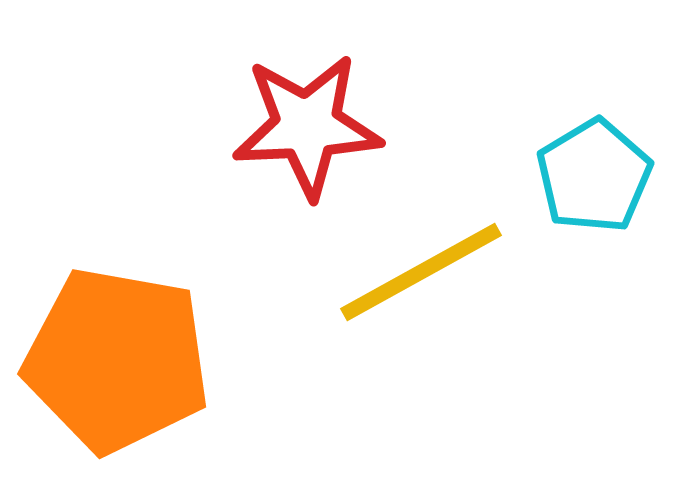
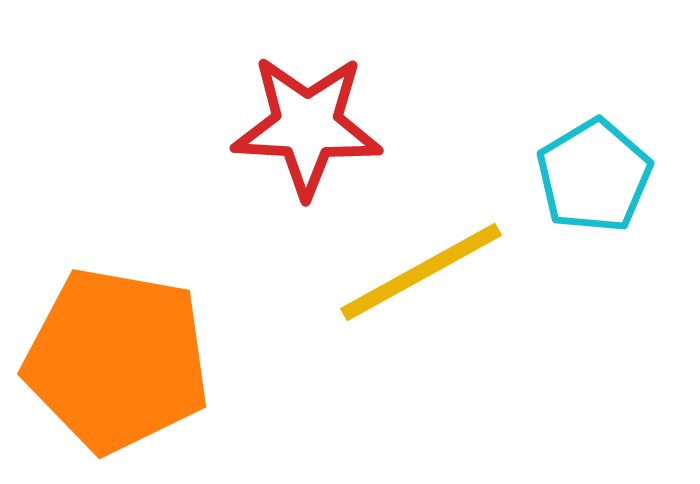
red star: rotated 6 degrees clockwise
